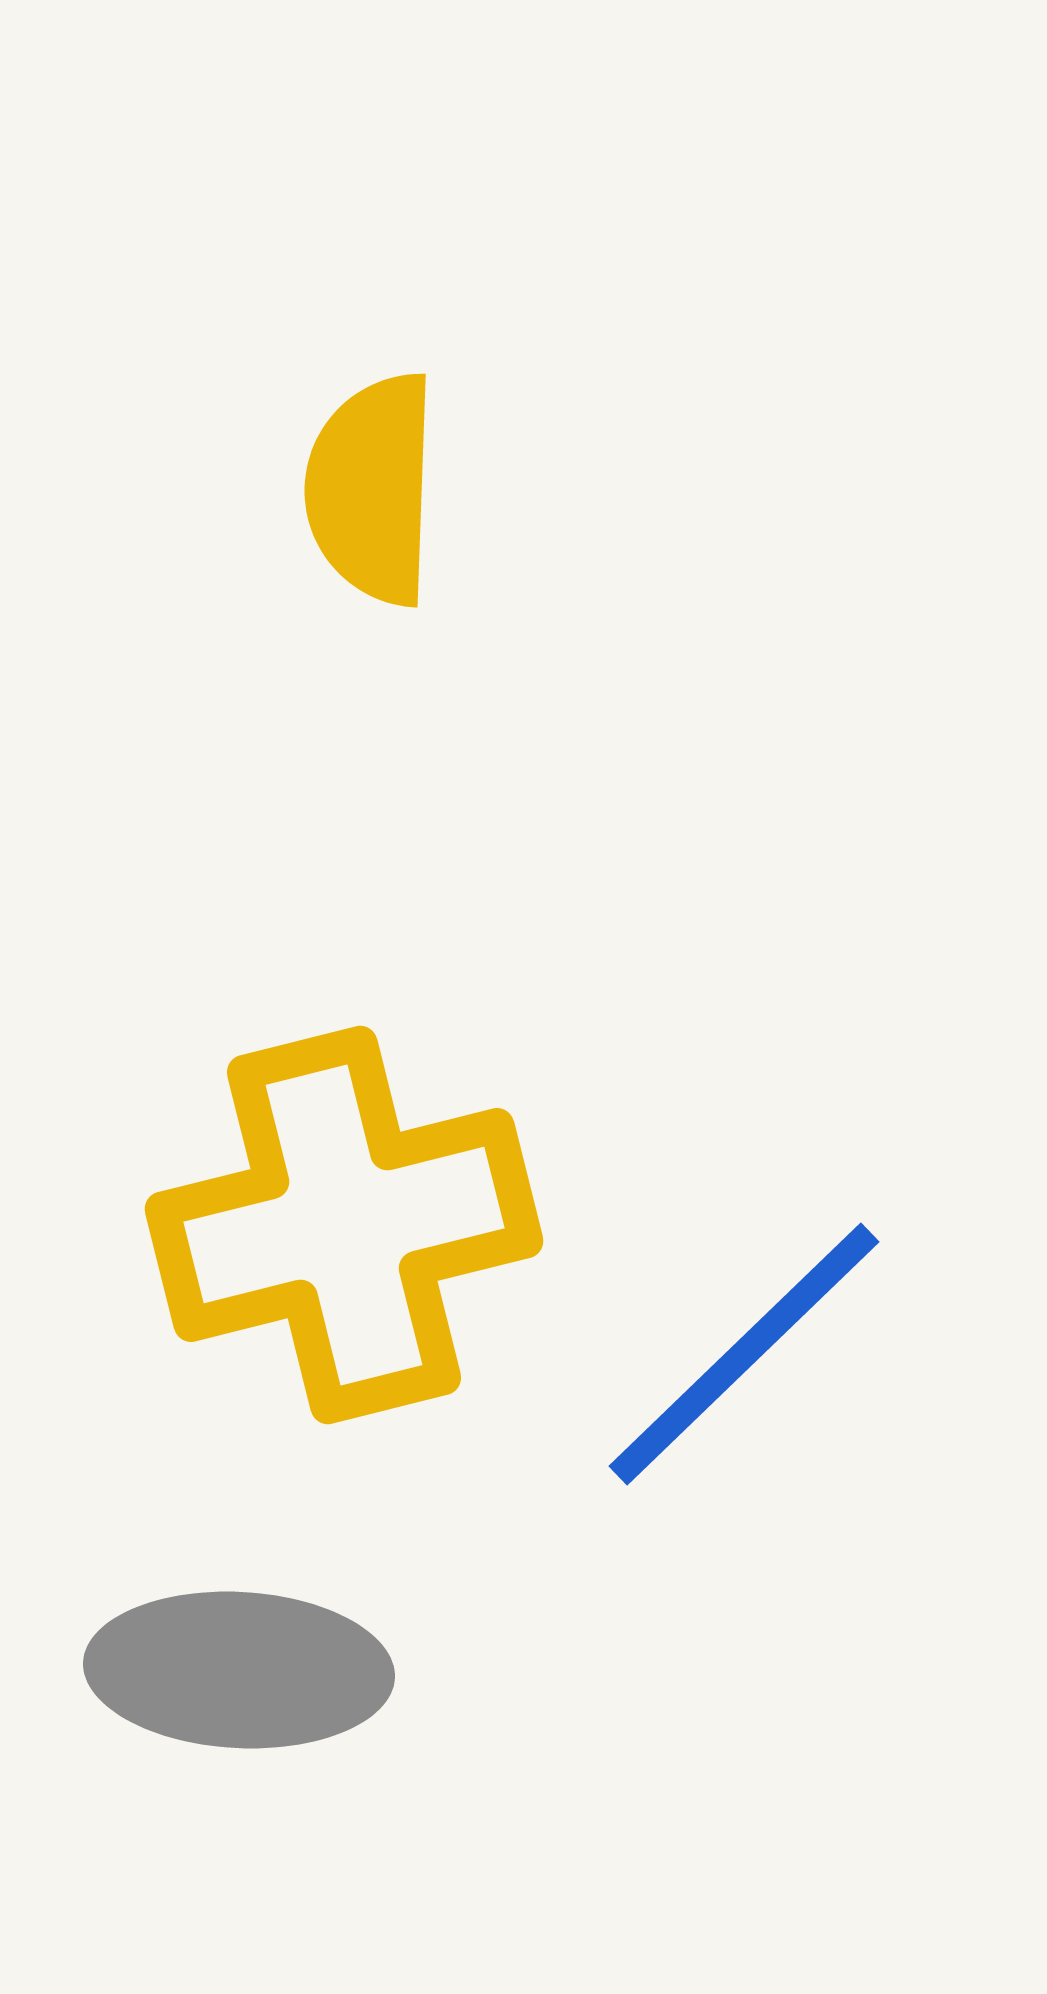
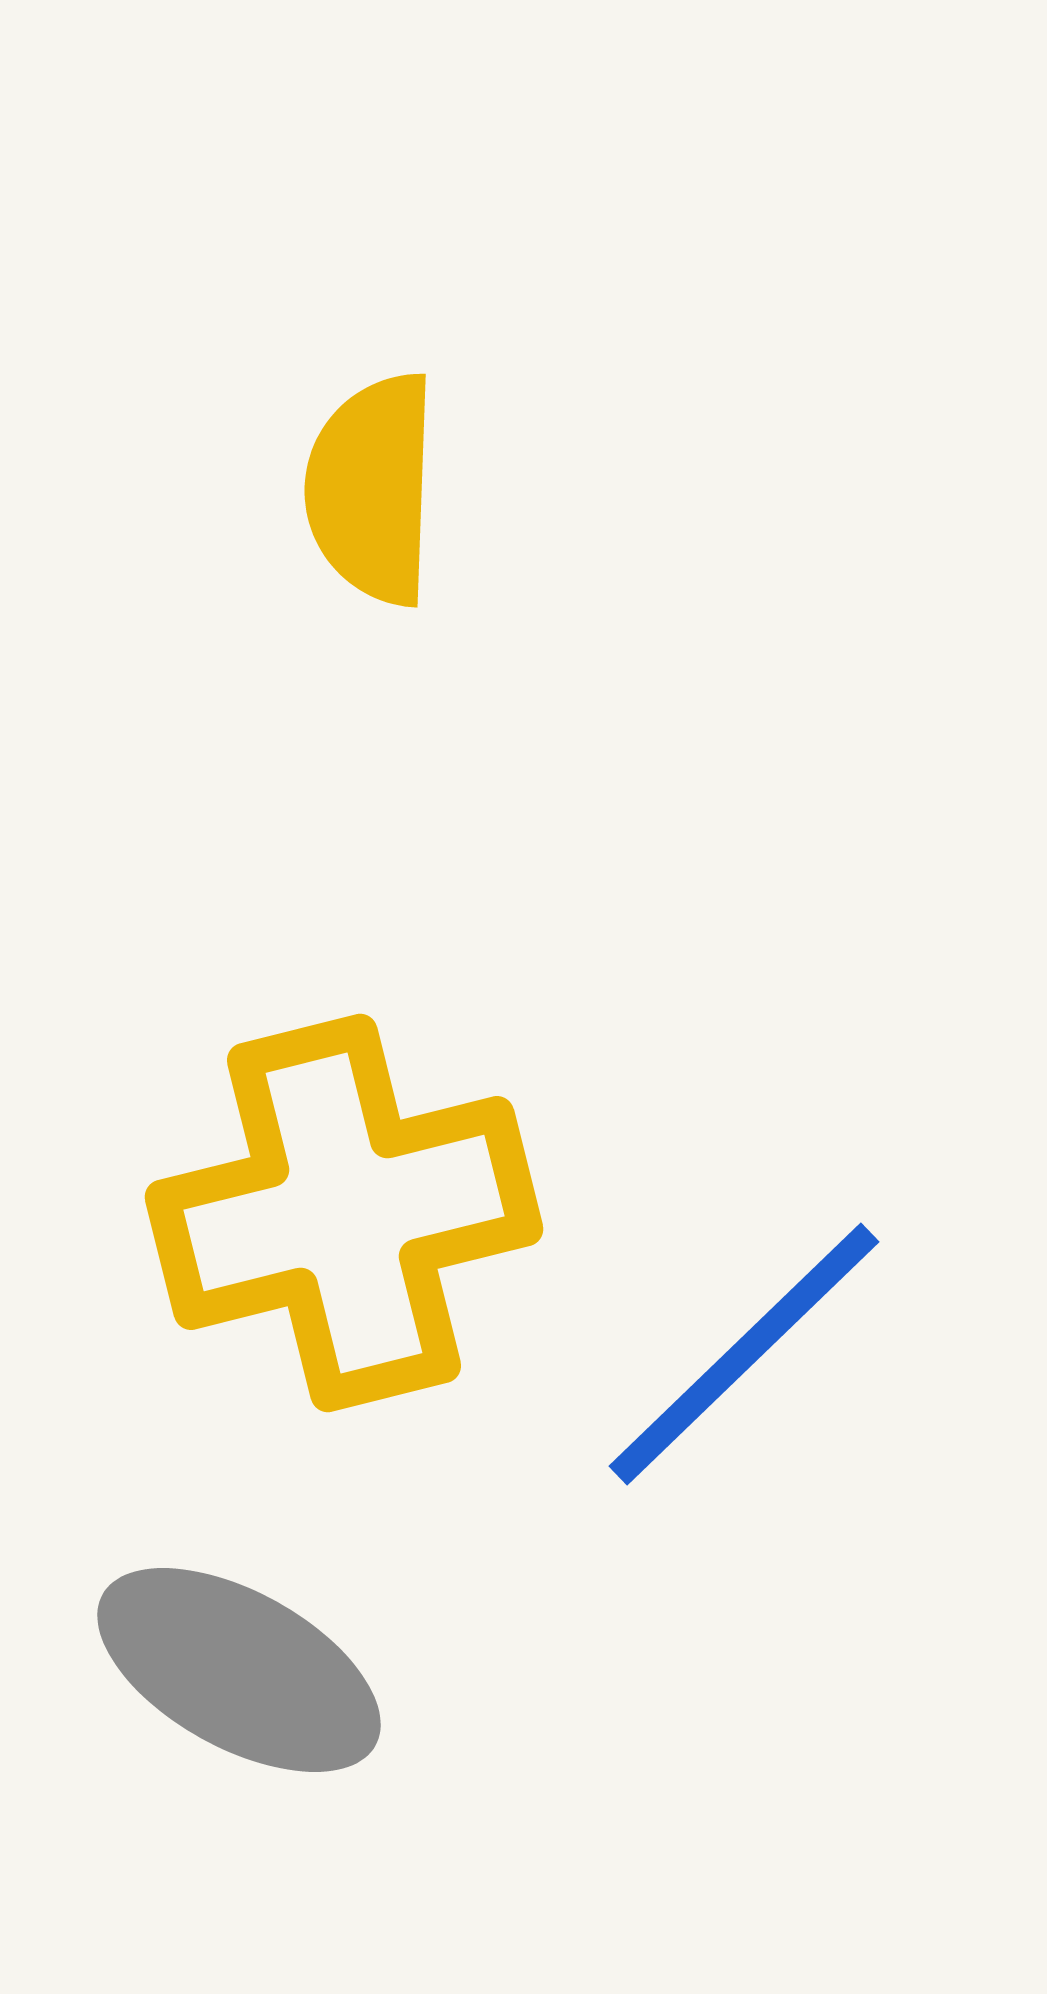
yellow cross: moved 12 px up
gray ellipse: rotated 26 degrees clockwise
